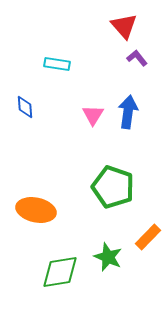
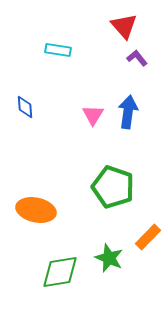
cyan rectangle: moved 1 px right, 14 px up
green star: moved 1 px right, 1 px down
